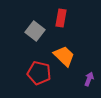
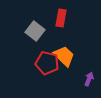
red pentagon: moved 8 px right, 10 px up
